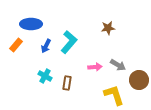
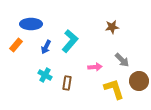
brown star: moved 4 px right, 1 px up
cyan L-shape: moved 1 px right, 1 px up
blue arrow: moved 1 px down
gray arrow: moved 4 px right, 5 px up; rotated 14 degrees clockwise
cyan cross: moved 1 px up
brown circle: moved 1 px down
yellow L-shape: moved 6 px up
